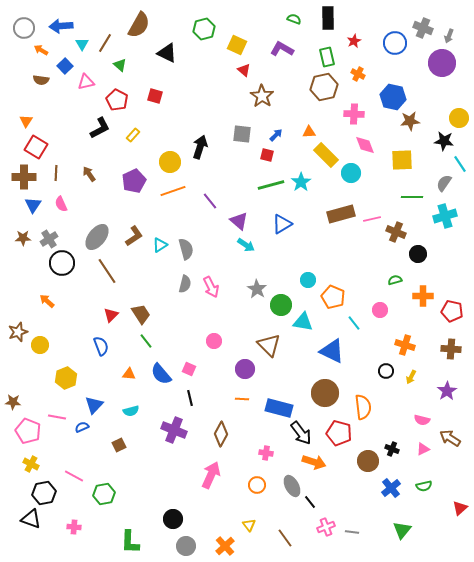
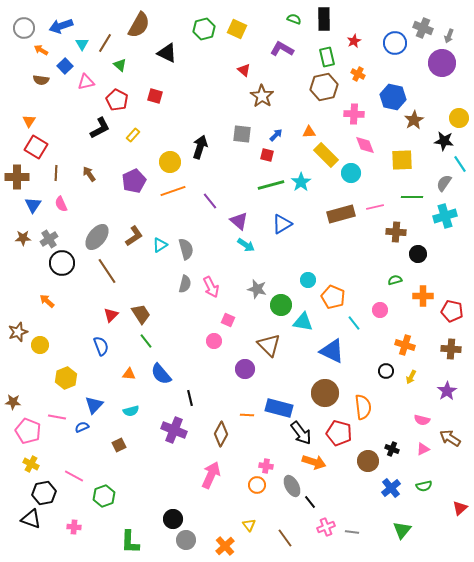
black rectangle at (328, 18): moved 4 px left, 1 px down
blue arrow at (61, 26): rotated 15 degrees counterclockwise
yellow square at (237, 45): moved 16 px up
orange triangle at (26, 121): moved 3 px right
brown star at (410, 121): moved 4 px right, 1 px up; rotated 24 degrees counterclockwise
brown cross at (24, 177): moved 7 px left
pink line at (372, 219): moved 3 px right, 12 px up
brown cross at (396, 232): rotated 18 degrees counterclockwise
gray star at (257, 289): rotated 18 degrees counterclockwise
pink square at (189, 369): moved 39 px right, 49 px up
orange line at (242, 399): moved 5 px right, 16 px down
pink cross at (266, 453): moved 13 px down
green hexagon at (104, 494): moved 2 px down; rotated 10 degrees counterclockwise
gray circle at (186, 546): moved 6 px up
